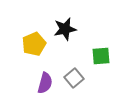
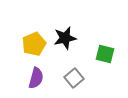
black star: moved 9 px down
green square: moved 4 px right, 2 px up; rotated 18 degrees clockwise
purple semicircle: moved 9 px left, 5 px up
